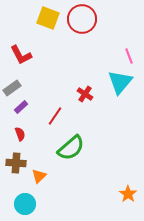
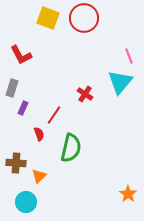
red circle: moved 2 px right, 1 px up
gray rectangle: rotated 36 degrees counterclockwise
purple rectangle: moved 2 px right, 1 px down; rotated 24 degrees counterclockwise
red line: moved 1 px left, 1 px up
red semicircle: moved 19 px right
green semicircle: rotated 36 degrees counterclockwise
cyan circle: moved 1 px right, 2 px up
